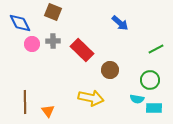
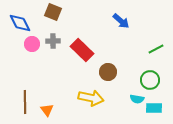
blue arrow: moved 1 px right, 2 px up
brown circle: moved 2 px left, 2 px down
orange triangle: moved 1 px left, 1 px up
